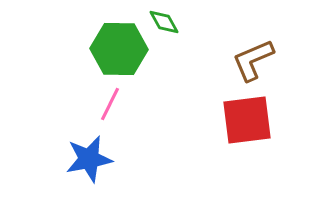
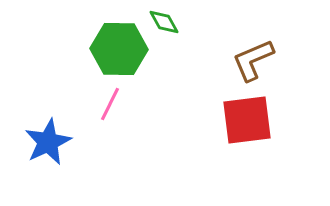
blue star: moved 41 px left, 17 px up; rotated 15 degrees counterclockwise
